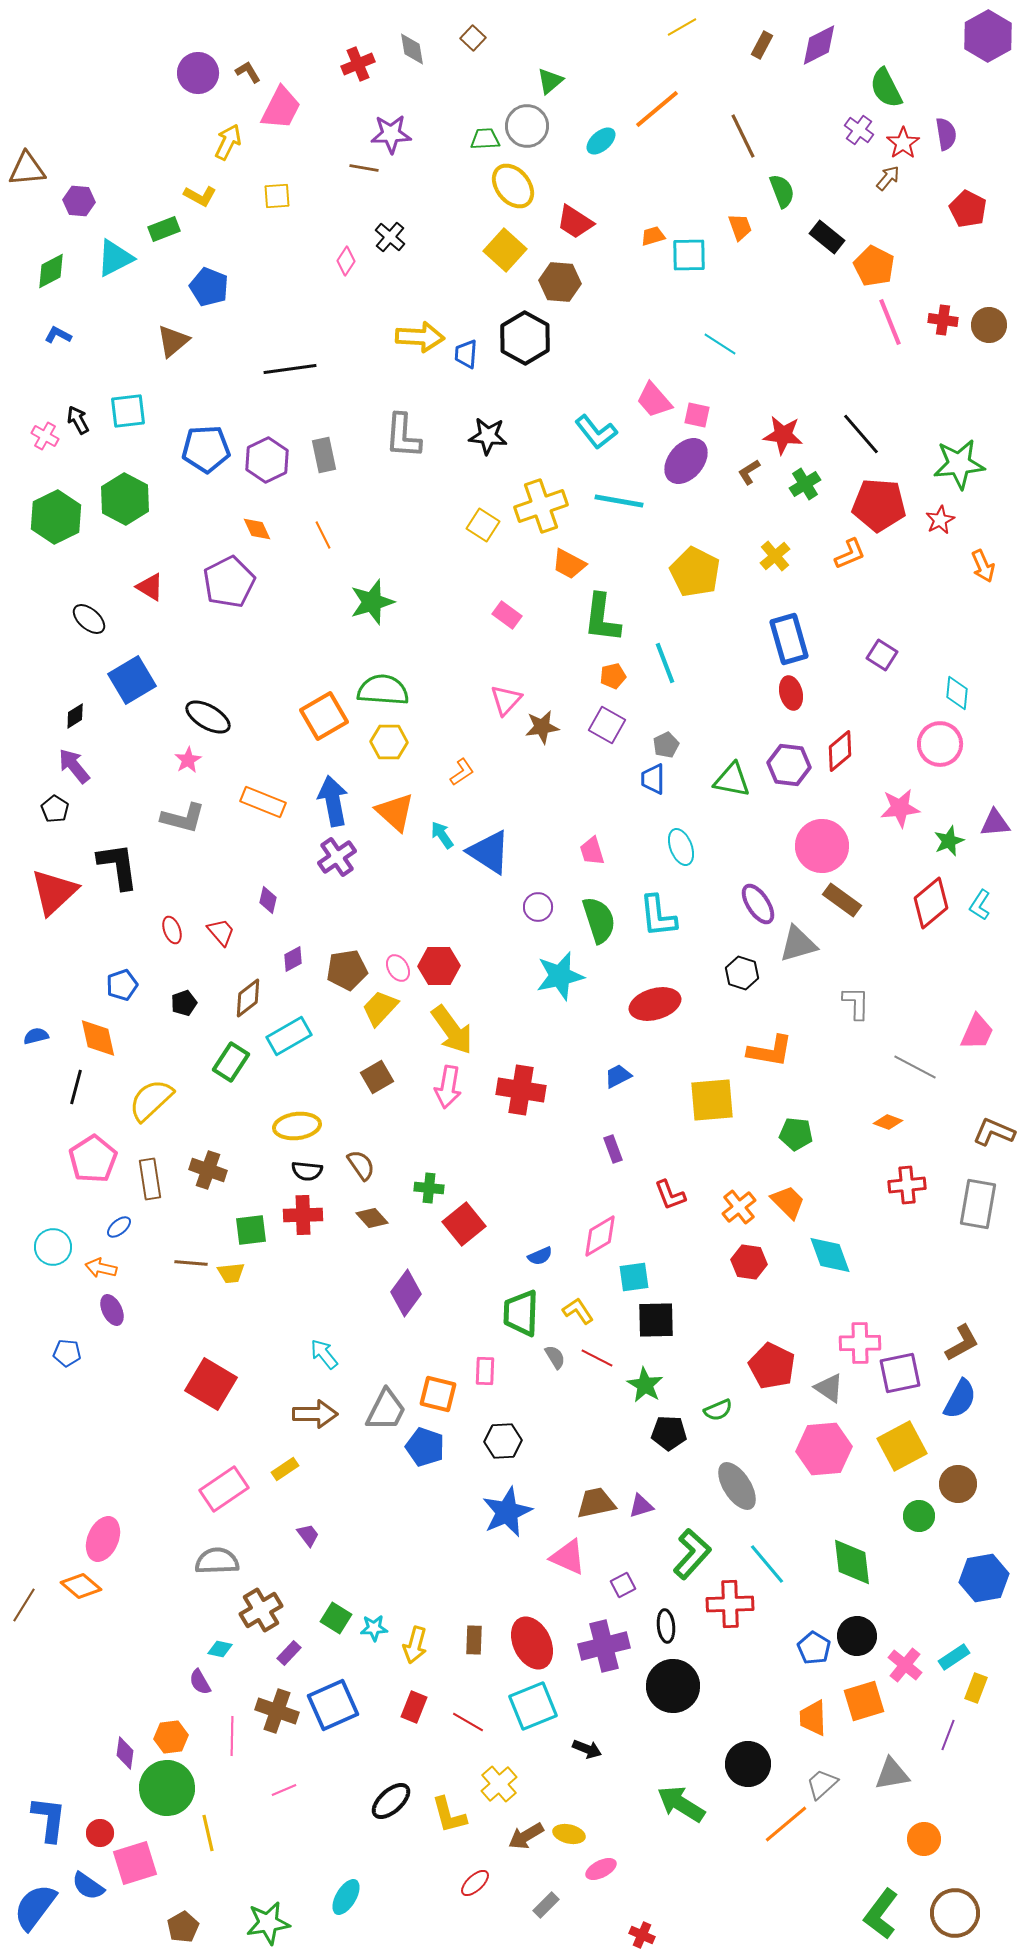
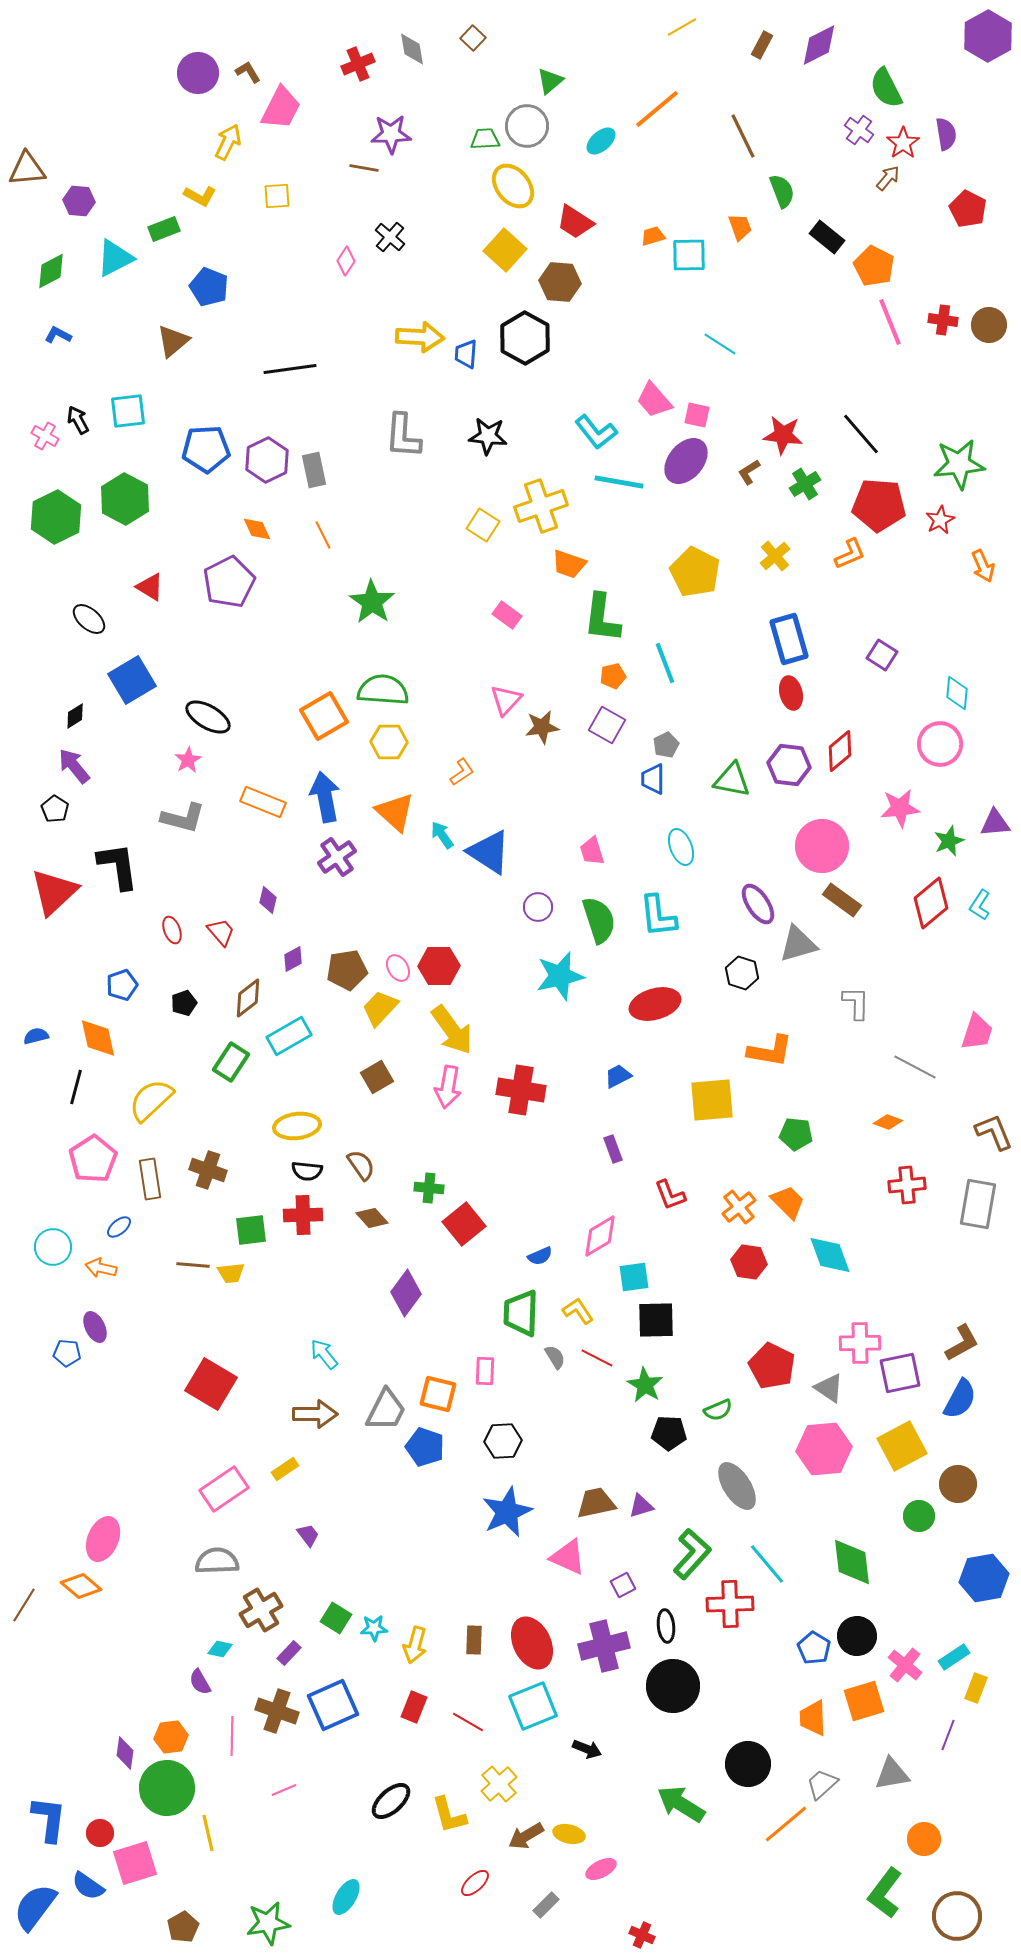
gray rectangle at (324, 455): moved 10 px left, 15 px down
cyan line at (619, 501): moved 19 px up
orange trapezoid at (569, 564): rotated 9 degrees counterclockwise
green star at (372, 602): rotated 21 degrees counterclockwise
blue arrow at (333, 801): moved 8 px left, 4 px up
pink trapezoid at (977, 1032): rotated 6 degrees counterclockwise
brown L-shape at (994, 1132): rotated 45 degrees clockwise
brown line at (191, 1263): moved 2 px right, 2 px down
purple ellipse at (112, 1310): moved 17 px left, 17 px down
brown circle at (955, 1913): moved 2 px right, 3 px down
green L-shape at (881, 1914): moved 4 px right, 21 px up
